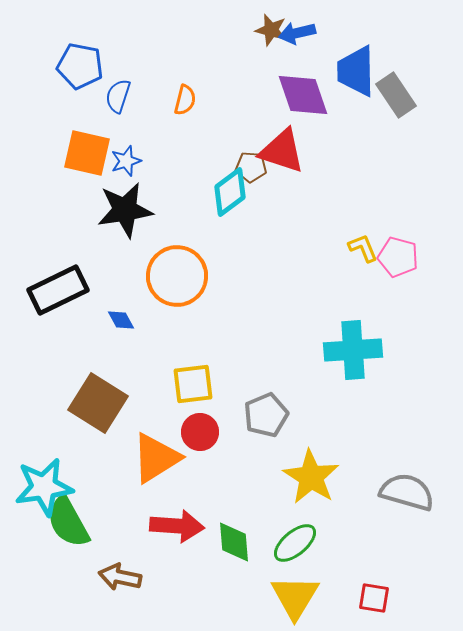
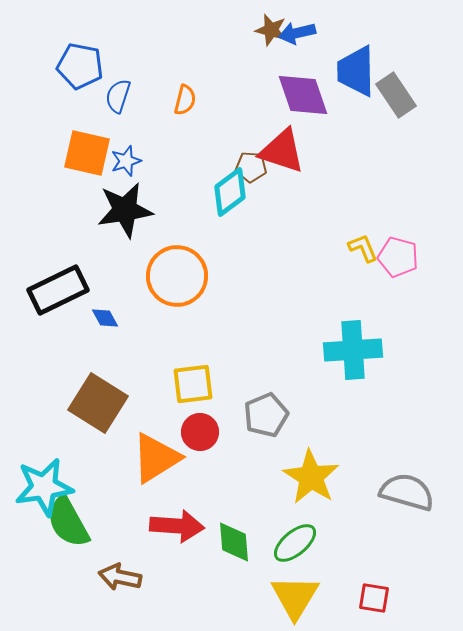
blue diamond: moved 16 px left, 2 px up
